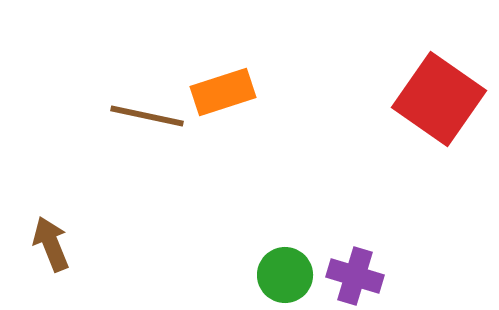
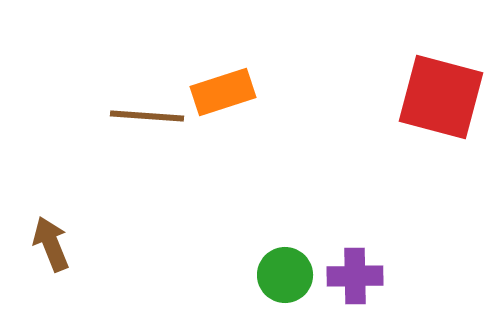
red square: moved 2 px right, 2 px up; rotated 20 degrees counterclockwise
brown line: rotated 8 degrees counterclockwise
purple cross: rotated 18 degrees counterclockwise
